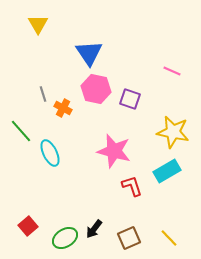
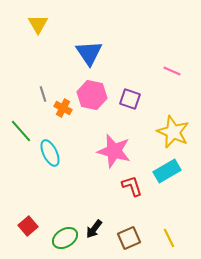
pink hexagon: moved 4 px left, 6 px down
yellow star: rotated 12 degrees clockwise
yellow line: rotated 18 degrees clockwise
